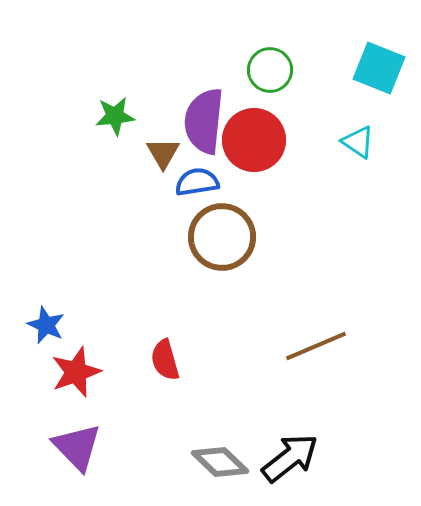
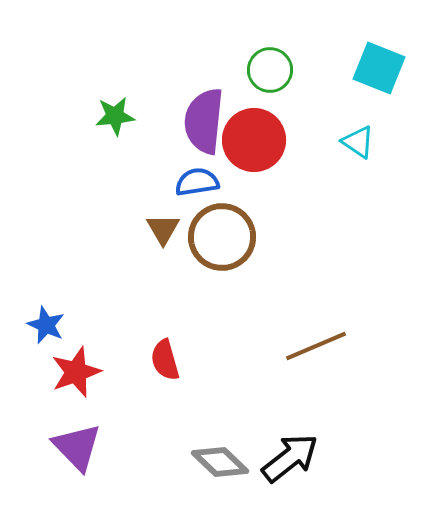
brown triangle: moved 76 px down
